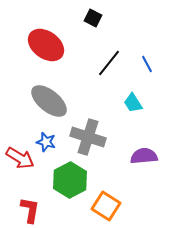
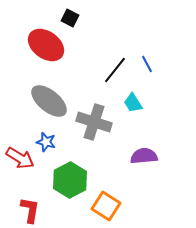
black square: moved 23 px left
black line: moved 6 px right, 7 px down
gray cross: moved 6 px right, 15 px up
